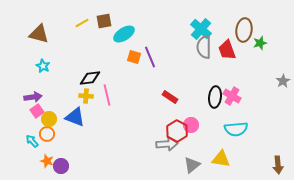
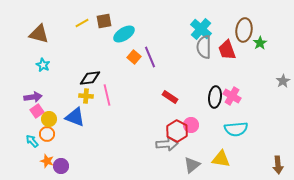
green star: rotated 16 degrees counterclockwise
orange square: rotated 24 degrees clockwise
cyan star: moved 1 px up
